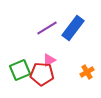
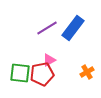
green square: moved 3 px down; rotated 30 degrees clockwise
red pentagon: rotated 15 degrees counterclockwise
